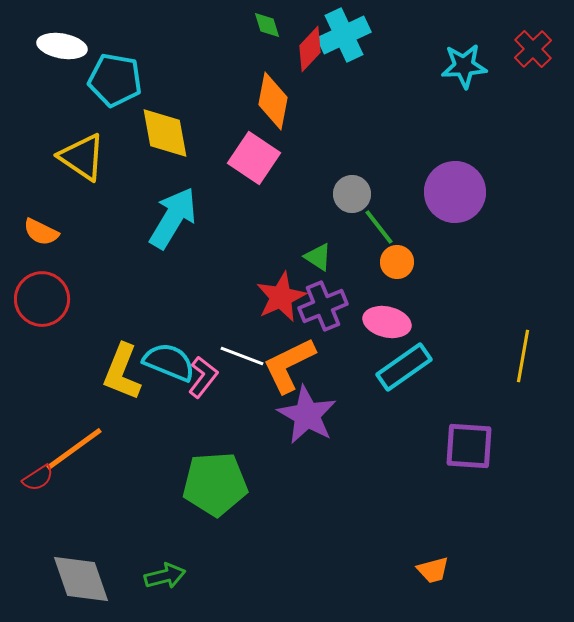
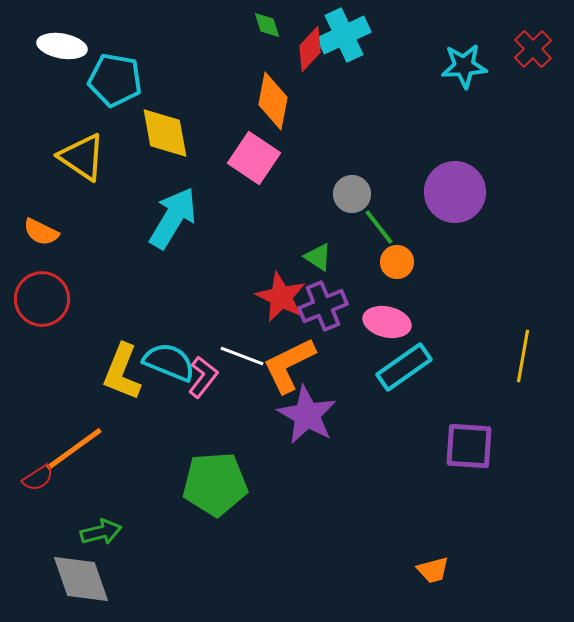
red star: rotated 21 degrees counterclockwise
green arrow: moved 64 px left, 44 px up
